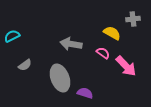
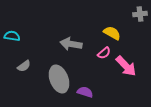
gray cross: moved 7 px right, 5 px up
cyan semicircle: rotated 35 degrees clockwise
pink semicircle: moved 1 px right; rotated 104 degrees clockwise
gray semicircle: moved 1 px left, 1 px down
gray ellipse: moved 1 px left, 1 px down
purple semicircle: moved 1 px up
